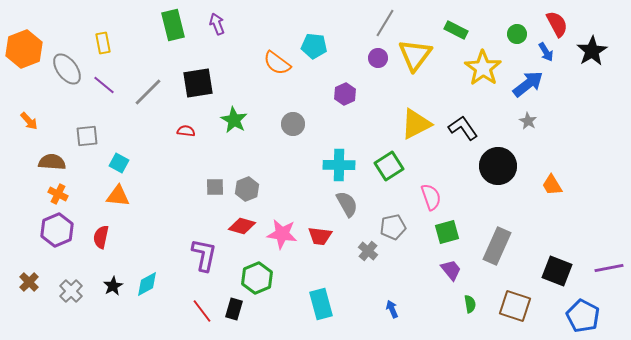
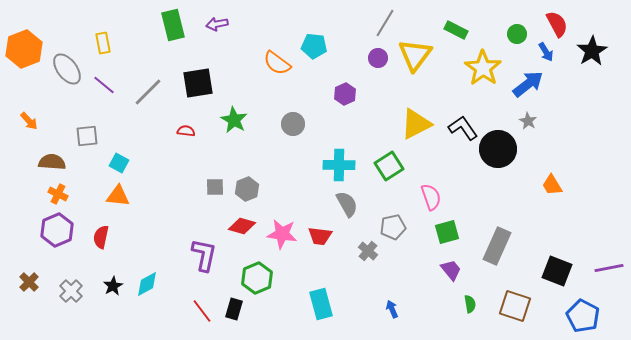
purple arrow at (217, 24): rotated 80 degrees counterclockwise
black circle at (498, 166): moved 17 px up
